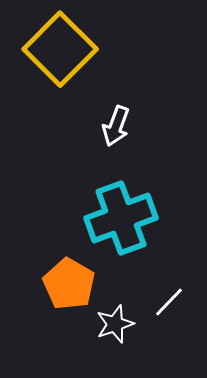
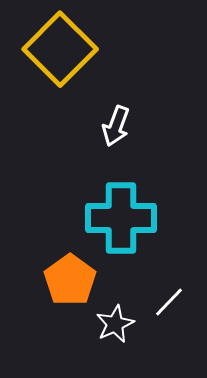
cyan cross: rotated 20 degrees clockwise
orange pentagon: moved 1 px right, 4 px up; rotated 6 degrees clockwise
white star: rotated 6 degrees counterclockwise
